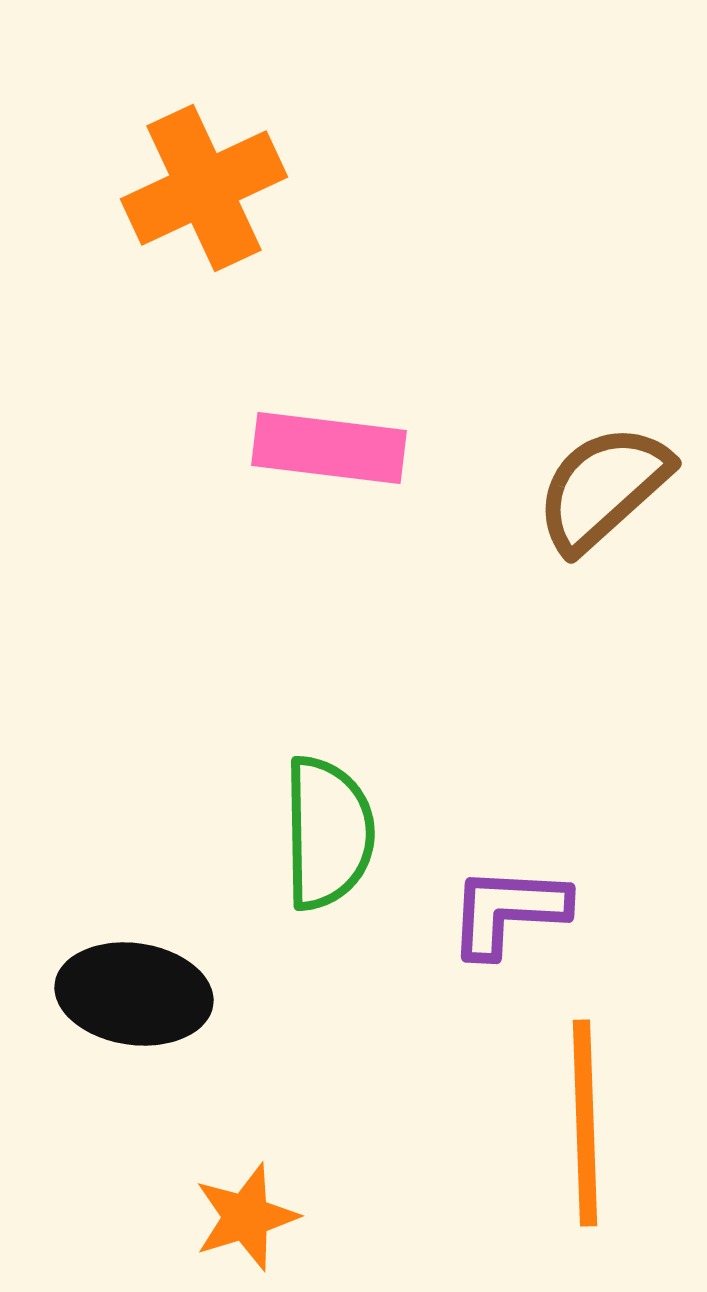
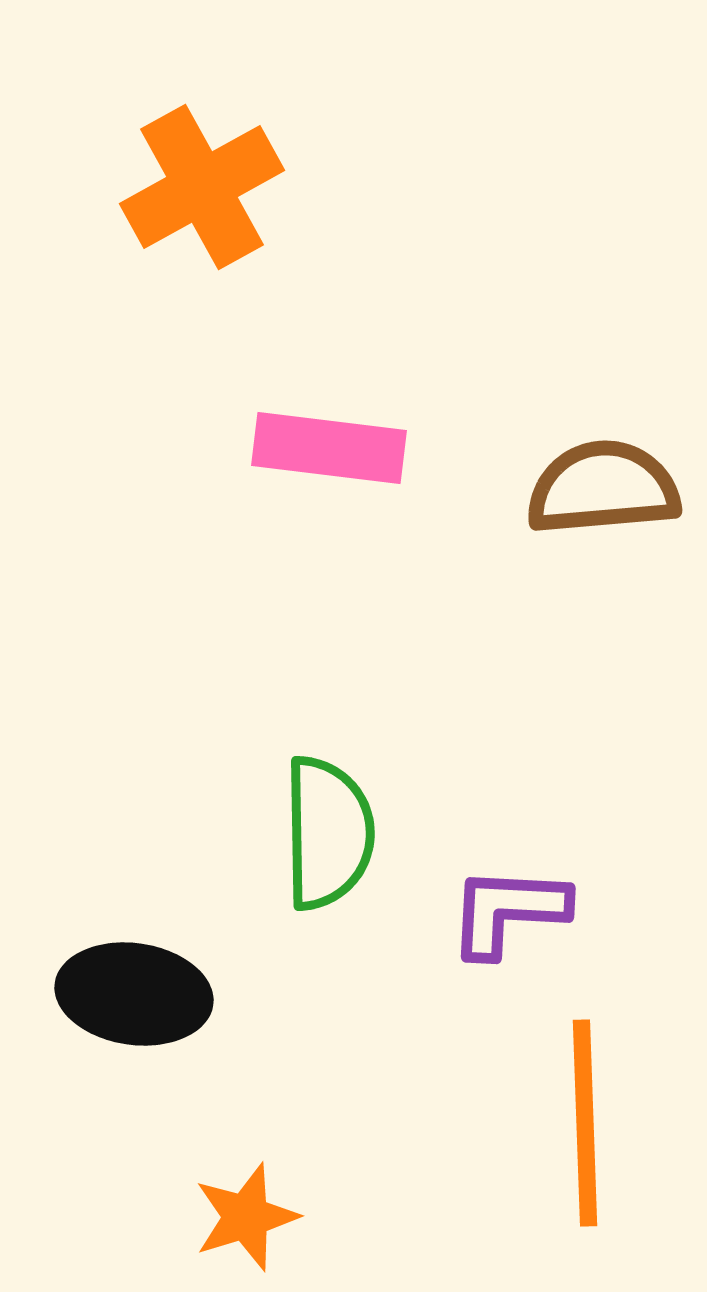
orange cross: moved 2 px left, 1 px up; rotated 4 degrees counterclockwise
brown semicircle: rotated 37 degrees clockwise
